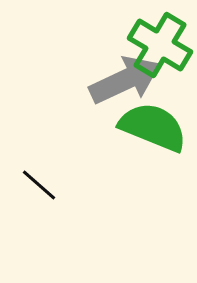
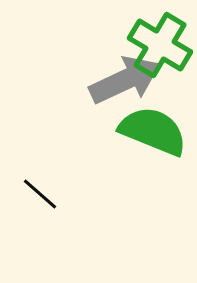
green semicircle: moved 4 px down
black line: moved 1 px right, 9 px down
